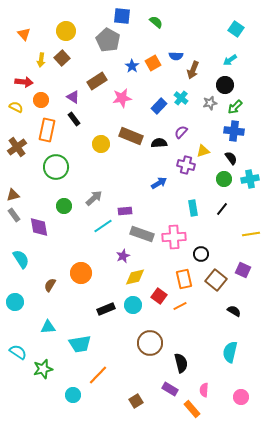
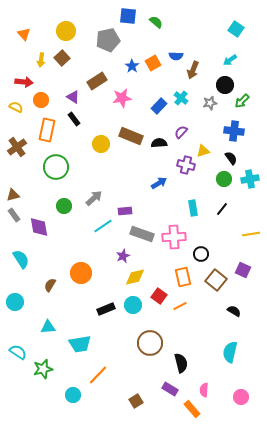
blue square at (122, 16): moved 6 px right
gray pentagon at (108, 40): rotated 30 degrees clockwise
green arrow at (235, 107): moved 7 px right, 6 px up
orange rectangle at (184, 279): moved 1 px left, 2 px up
